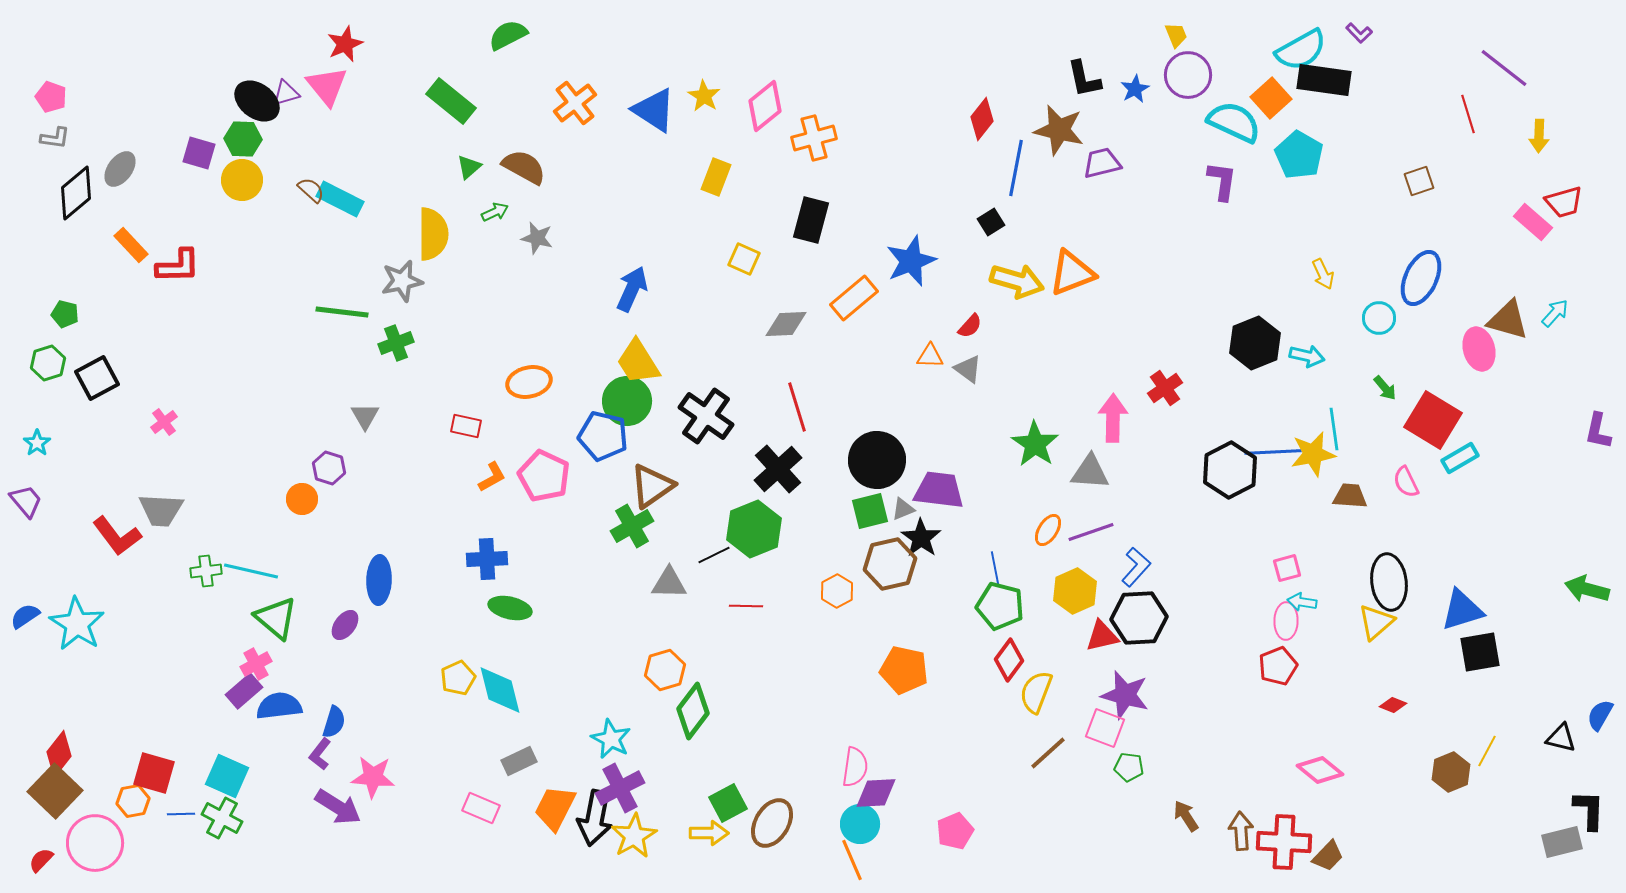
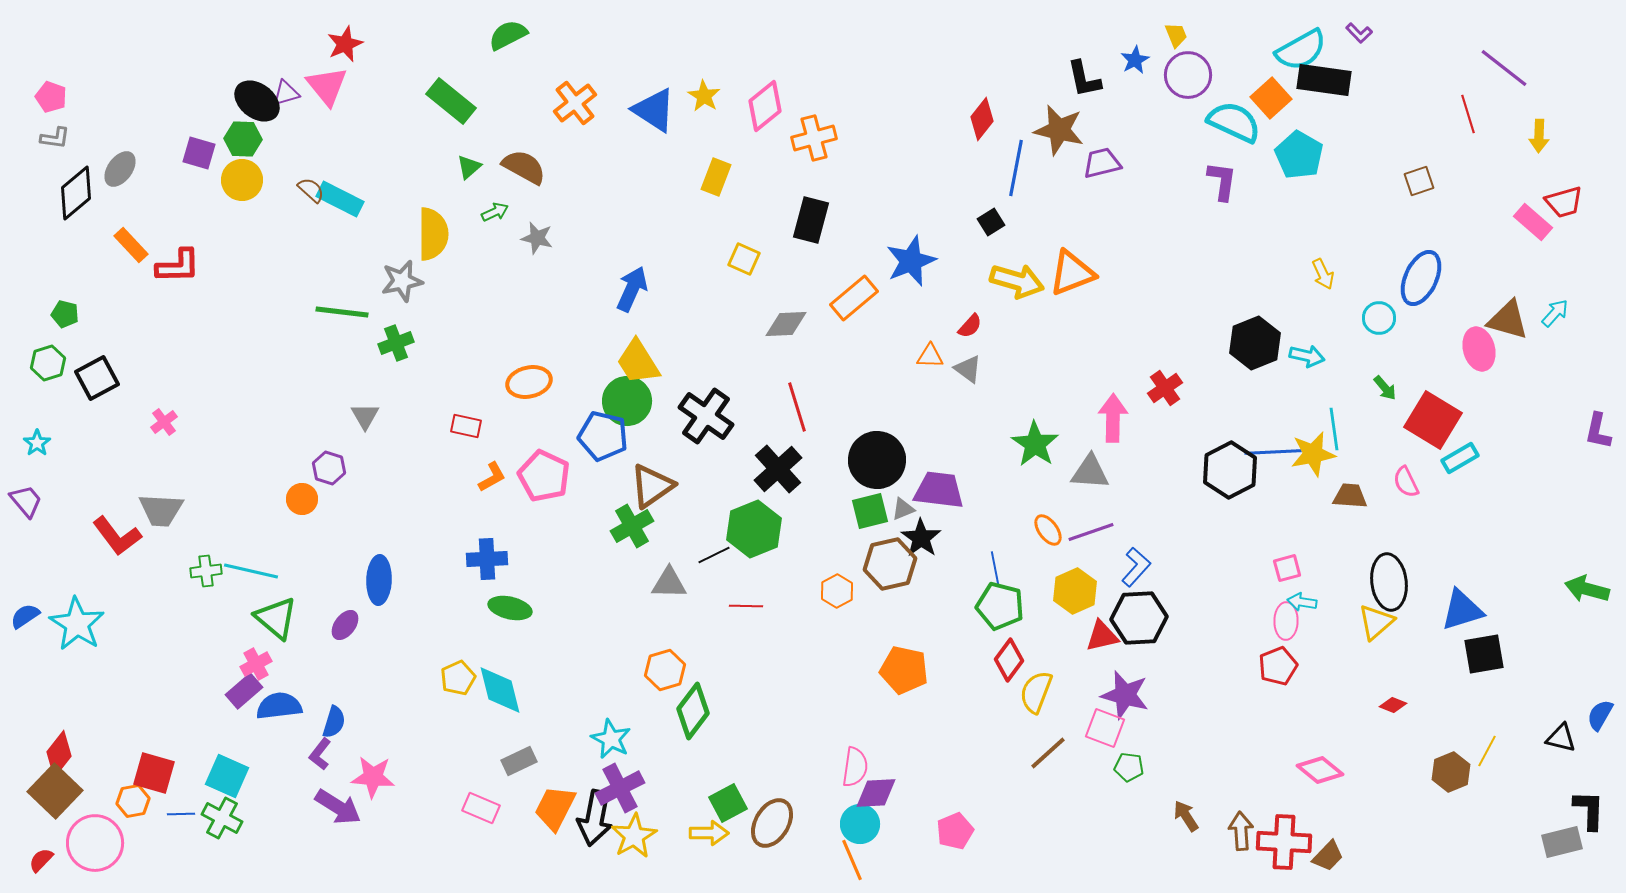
blue star at (1135, 89): moved 29 px up
orange ellipse at (1048, 530): rotated 68 degrees counterclockwise
black square at (1480, 652): moved 4 px right, 2 px down
